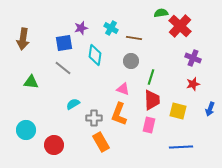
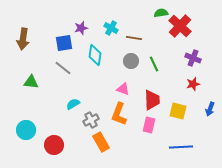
green line: moved 3 px right, 13 px up; rotated 42 degrees counterclockwise
gray cross: moved 3 px left, 2 px down; rotated 28 degrees counterclockwise
